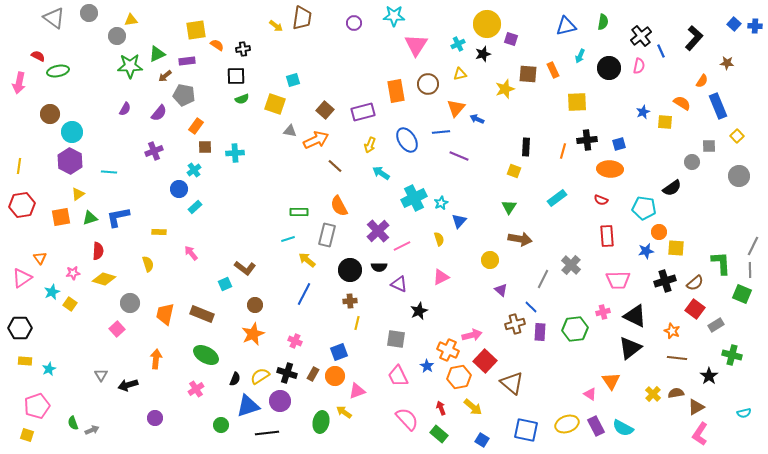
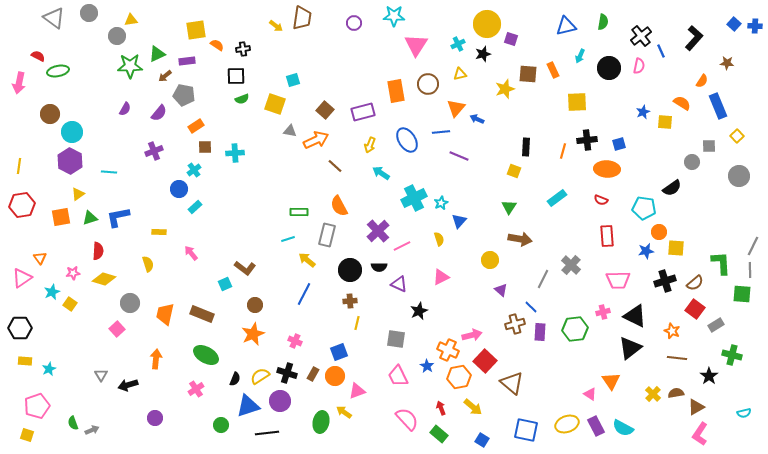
orange rectangle at (196, 126): rotated 21 degrees clockwise
orange ellipse at (610, 169): moved 3 px left
green square at (742, 294): rotated 18 degrees counterclockwise
